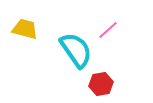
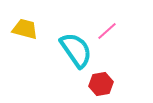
pink line: moved 1 px left, 1 px down
